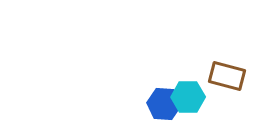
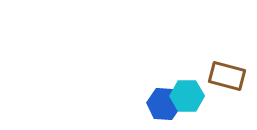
cyan hexagon: moved 1 px left, 1 px up
